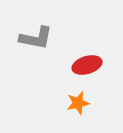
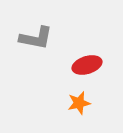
orange star: moved 1 px right
